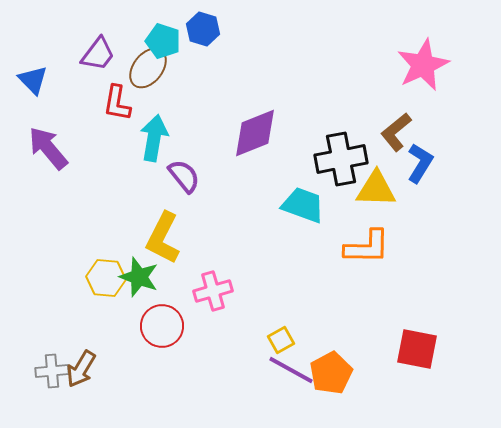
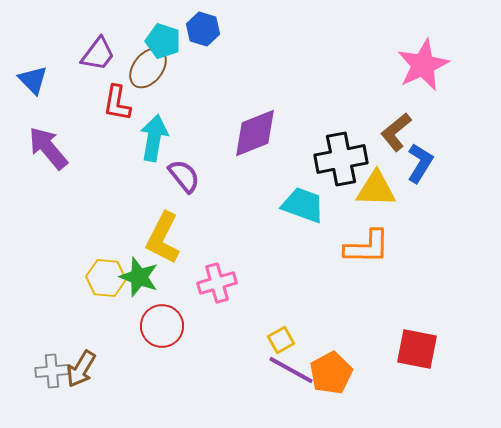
pink cross: moved 4 px right, 8 px up
